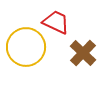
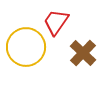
red trapezoid: rotated 80 degrees counterclockwise
